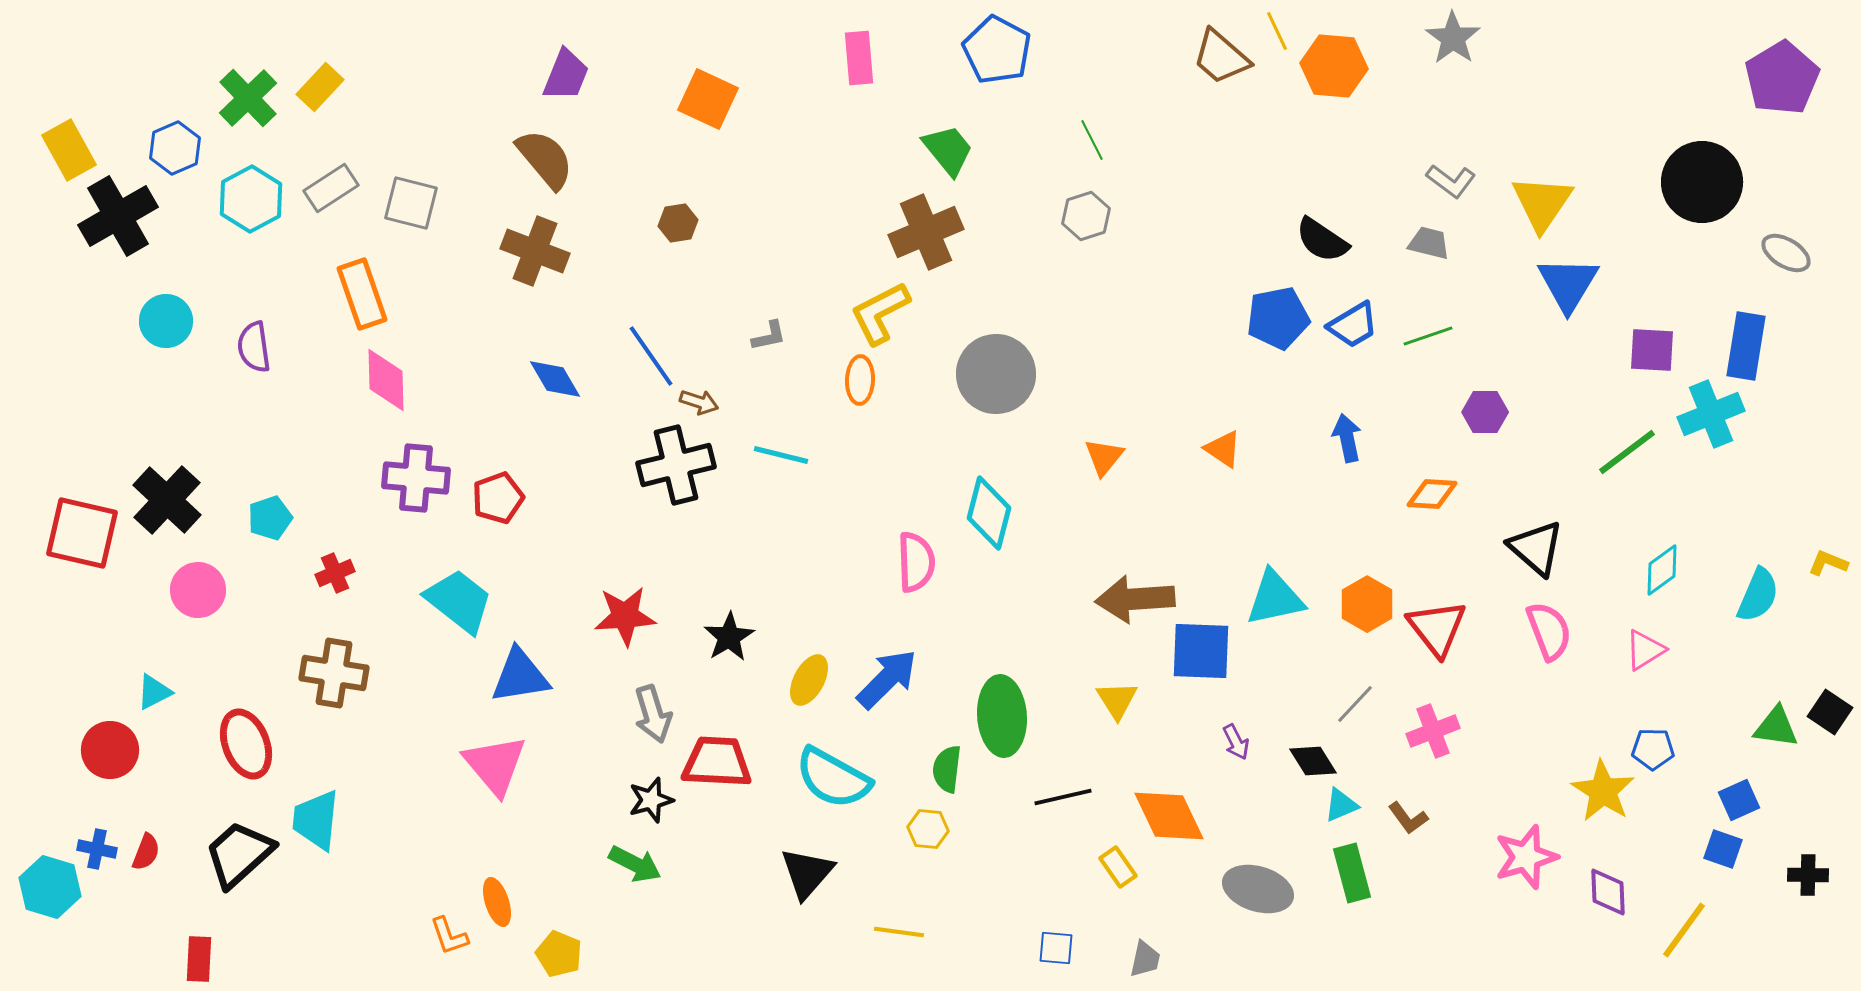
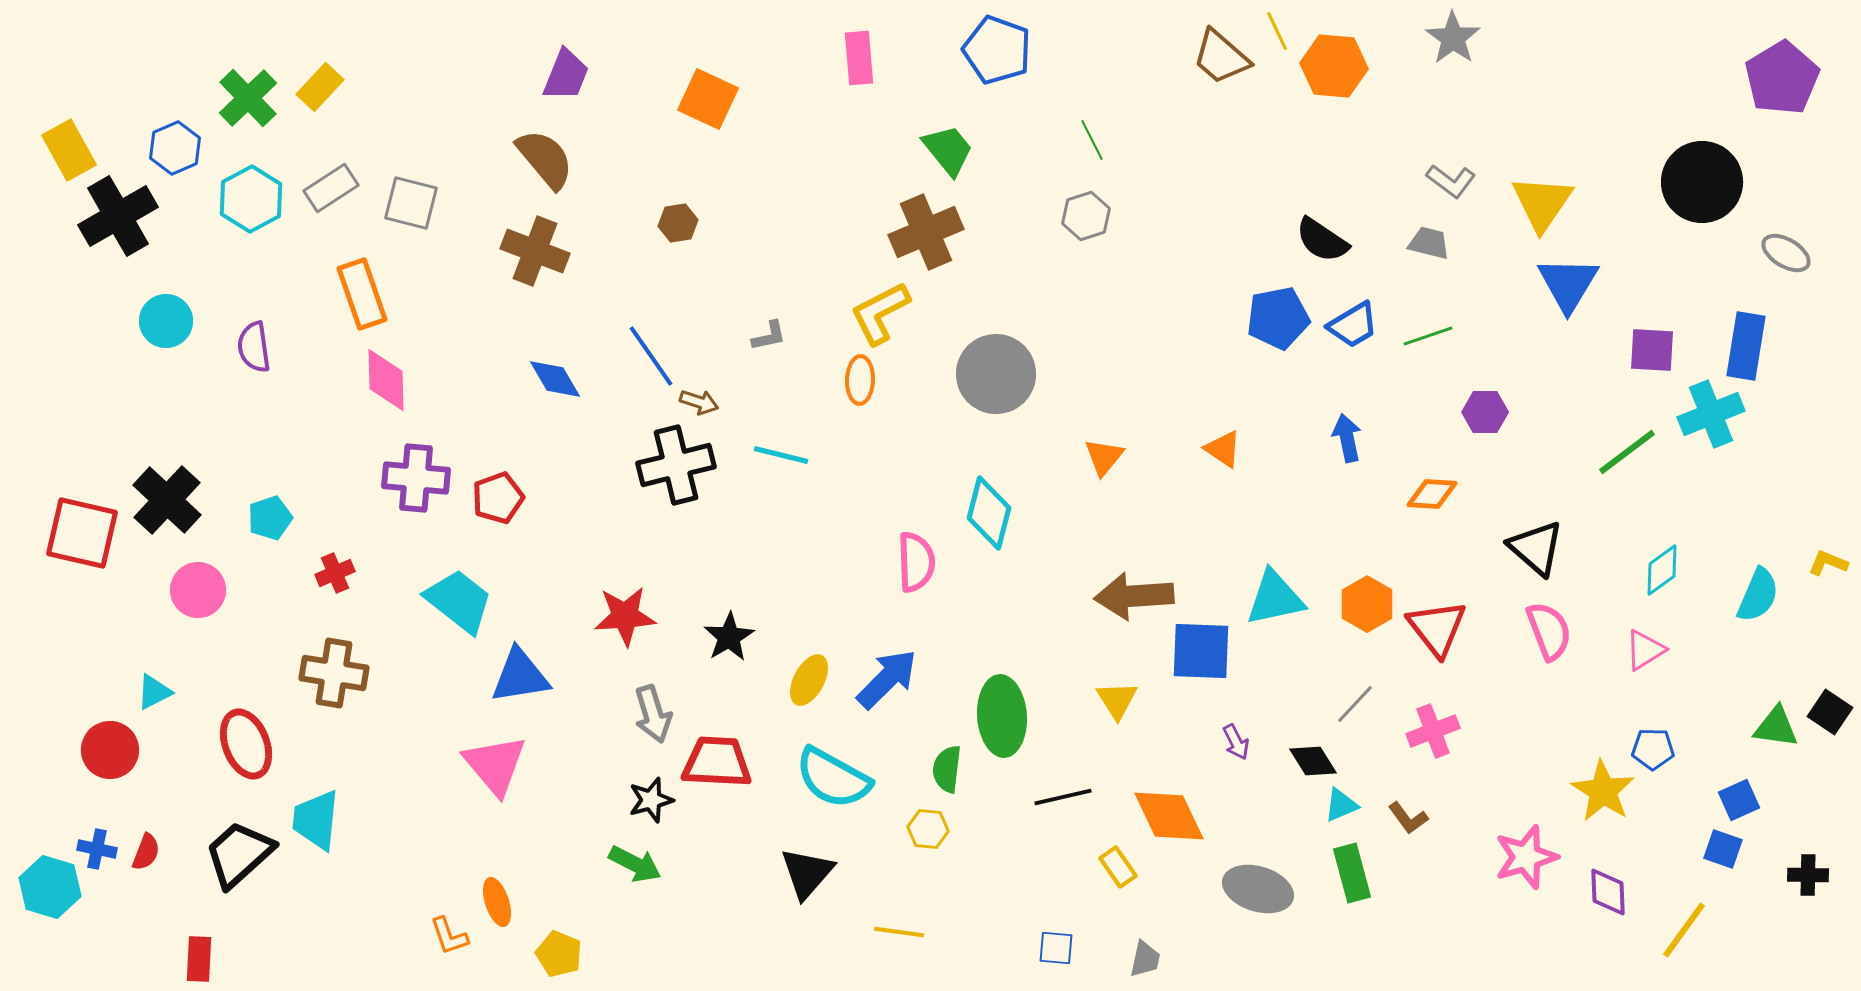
blue pentagon at (997, 50): rotated 8 degrees counterclockwise
brown arrow at (1135, 599): moved 1 px left, 3 px up
